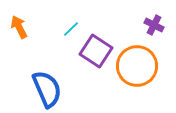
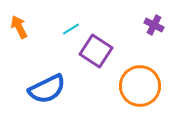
cyan line: rotated 12 degrees clockwise
orange circle: moved 3 px right, 20 px down
blue semicircle: rotated 87 degrees clockwise
